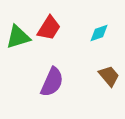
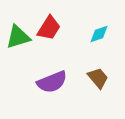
cyan diamond: moved 1 px down
brown trapezoid: moved 11 px left, 2 px down
purple semicircle: rotated 44 degrees clockwise
